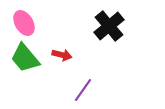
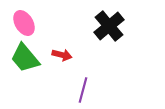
purple line: rotated 20 degrees counterclockwise
